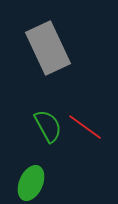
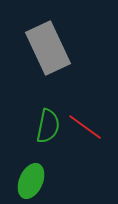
green semicircle: rotated 40 degrees clockwise
green ellipse: moved 2 px up
